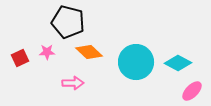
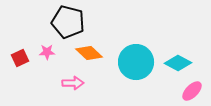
orange diamond: moved 1 px down
